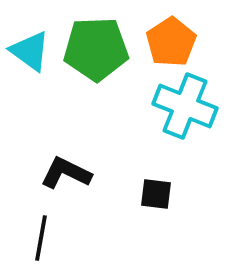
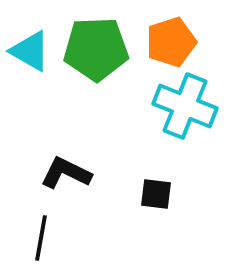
orange pentagon: rotated 15 degrees clockwise
cyan triangle: rotated 6 degrees counterclockwise
